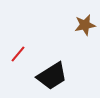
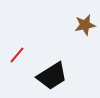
red line: moved 1 px left, 1 px down
